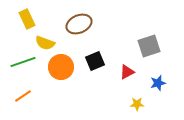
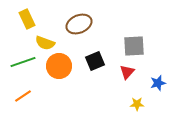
gray square: moved 15 px left; rotated 15 degrees clockwise
orange circle: moved 2 px left, 1 px up
red triangle: rotated 21 degrees counterclockwise
